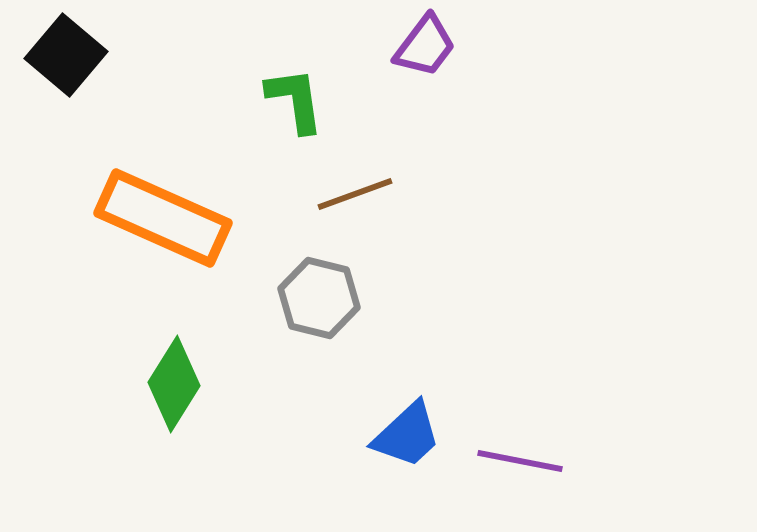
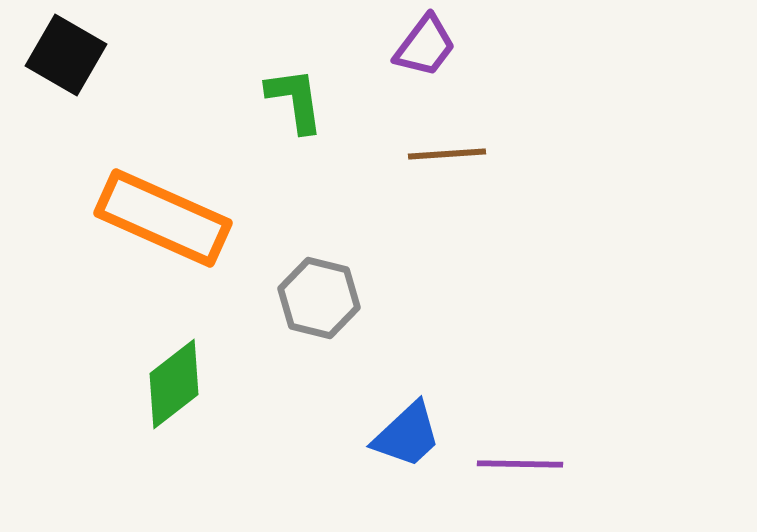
black square: rotated 10 degrees counterclockwise
brown line: moved 92 px right, 40 px up; rotated 16 degrees clockwise
green diamond: rotated 20 degrees clockwise
purple line: moved 3 px down; rotated 10 degrees counterclockwise
